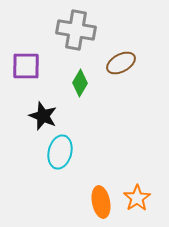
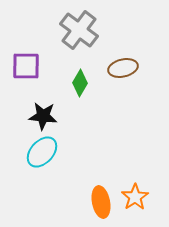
gray cross: moved 3 px right; rotated 27 degrees clockwise
brown ellipse: moved 2 px right, 5 px down; rotated 16 degrees clockwise
black star: rotated 16 degrees counterclockwise
cyan ellipse: moved 18 px left; rotated 28 degrees clockwise
orange star: moved 2 px left, 1 px up
